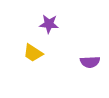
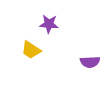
yellow trapezoid: moved 2 px left, 3 px up
